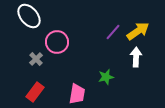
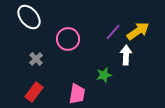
white ellipse: moved 1 px down
pink circle: moved 11 px right, 3 px up
white arrow: moved 10 px left, 2 px up
green star: moved 2 px left, 2 px up
red rectangle: moved 1 px left
